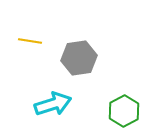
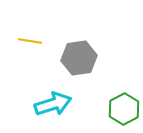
green hexagon: moved 2 px up
